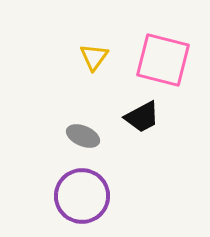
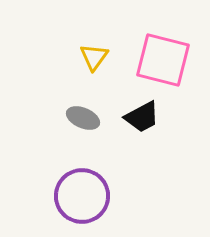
gray ellipse: moved 18 px up
